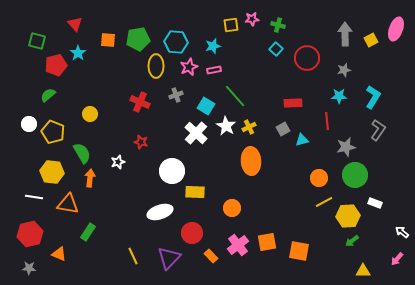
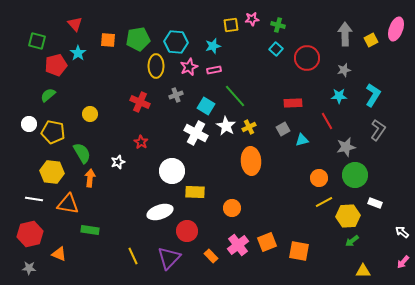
cyan L-shape at (373, 97): moved 2 px up
red line at (327, 121): rotated 24 degrees counterclockwise
yellow pentagon at (53, 132): rotated 10 degrees counterclockwise
white cross at (196, 133): rotated 15 degrees counterclockwise
red star at (141, 142): rotated 16 degrees clockwise
white line at (34, 197): moved 2 px down
green rectangle at (88, 232): moved 2 px right, 2 px up; rotated 66 degrees clockwise
red circle at (192, 233): moved 5 px left, 2 px up
orange square at (267, 242): rotated 12 degrees counterclockwise
pink arrow at (397, 259): moved 6 px right, 3 px down
